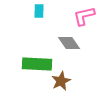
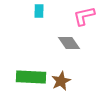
green rectangle: moved 6 px left, 13 px down
